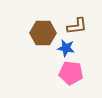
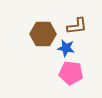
brown hexagon: moved 1 px down
